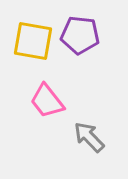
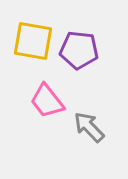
purple pentagon: moved 1 px left, 15 px down
gray arrow: moved 10 px up
